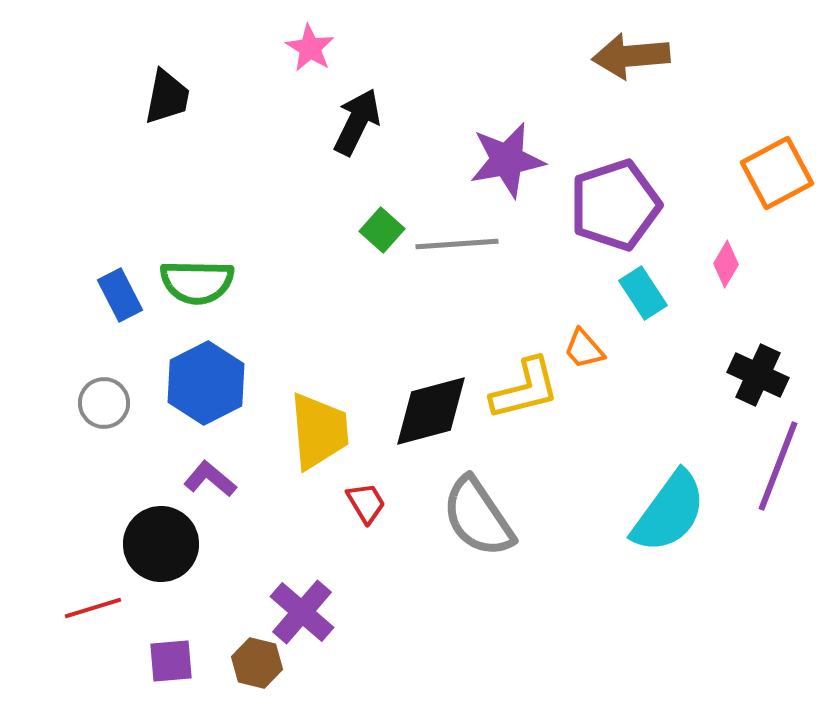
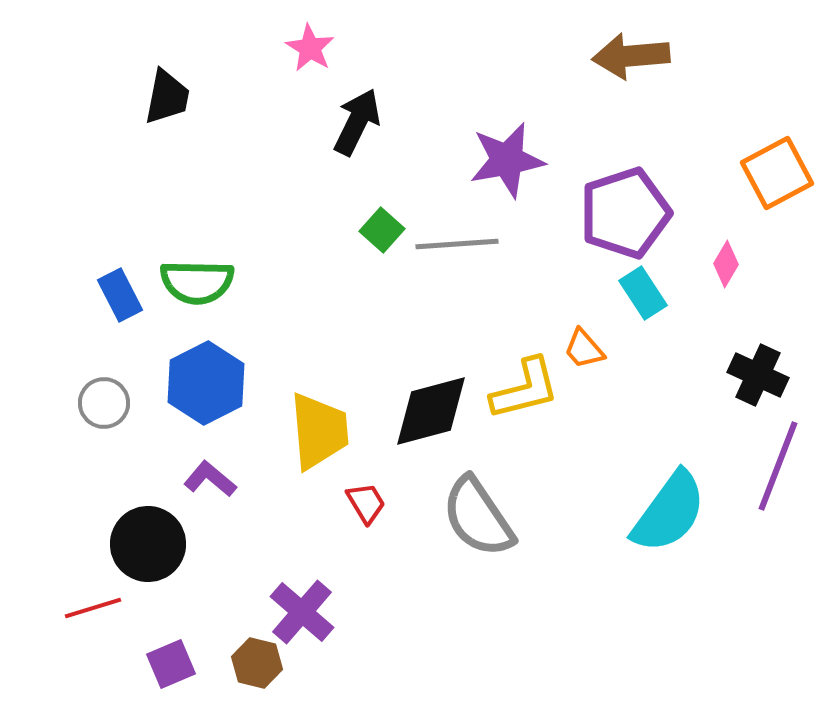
purple pentagon: moved 10 px right, 8 px down
black circle: moved 13 px left
purple square: moved 3 px down; rotated 18 degrees counterclockwise
